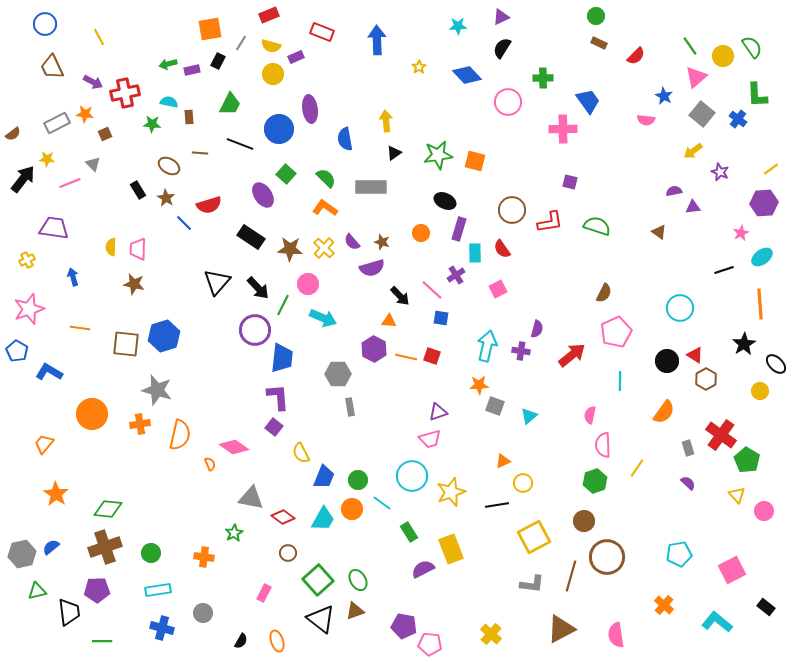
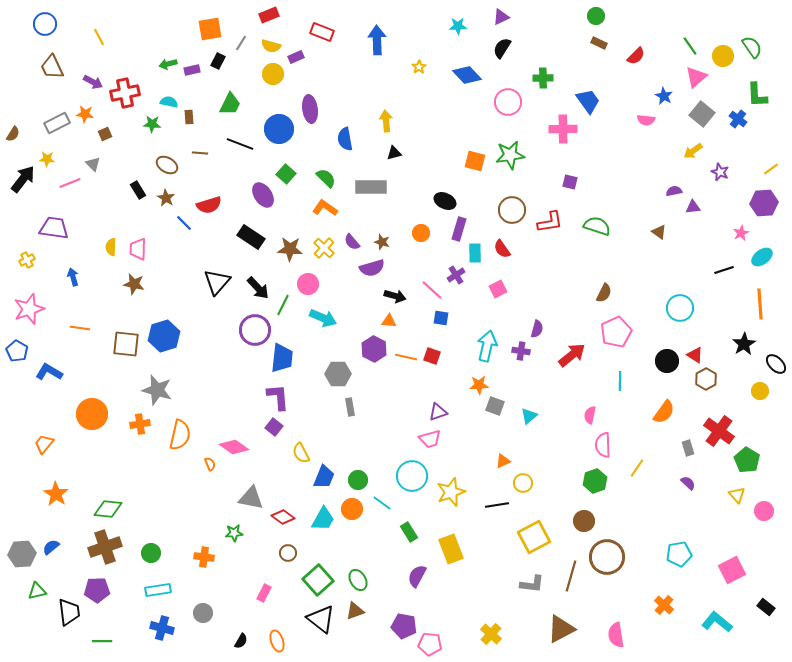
brown semicircle at (13, 134): rotated 21 degrees counterclockwise
black triangle at (394, 153): rotated 21 degrees clockwise
green star at (438, 155): moved 72 px right
brown ellipse at (169, 166): moved 2 px left, 1 px up
black arrow at (400, 296): moved 5 px left; rotated 30 degrees counterclockwise
red cross at (721, 435): moved 2 px left, 4 px up
green star at (234, 533): rotated 24 degrees clockwise
gray hexagon at (22, 554): rotated 8 degrees clockwise
purple semicircle at (423, 569): moved 6 px left, 7 px down; rotated 35 degrees counterclockwise
